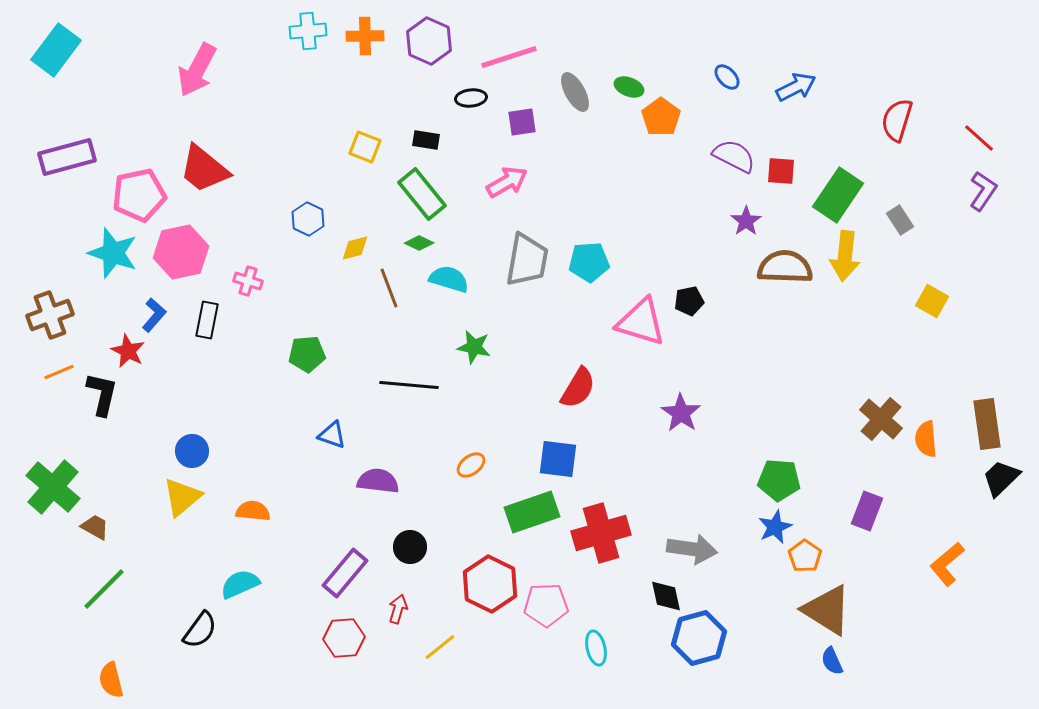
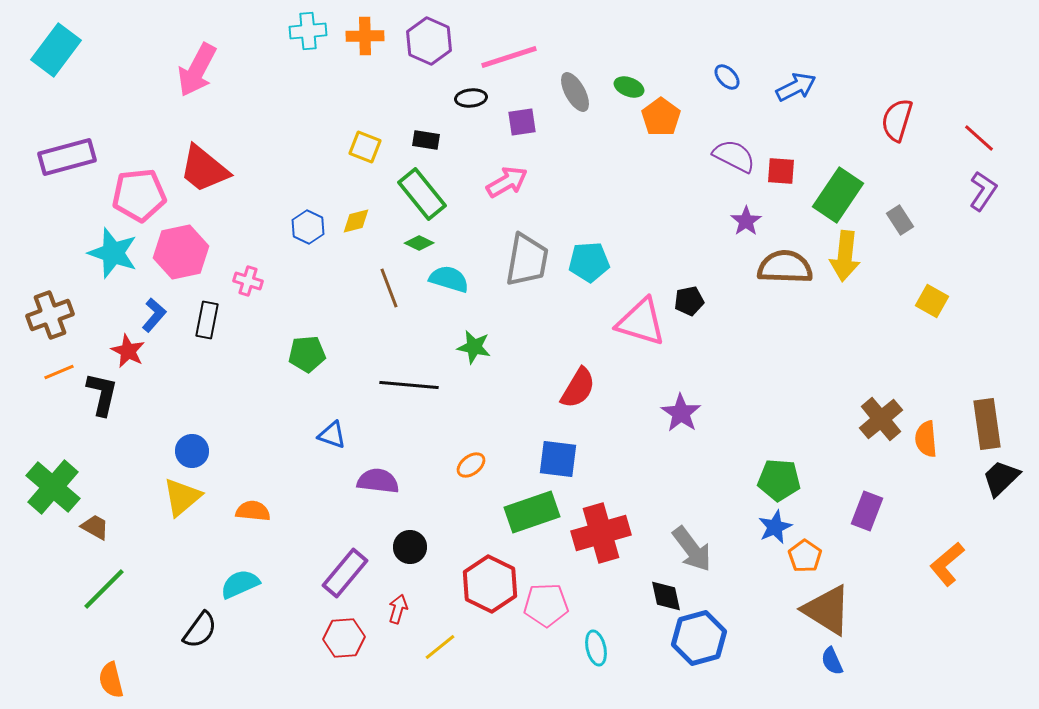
pink pentagon at (139, 195): rotated 6 degrees clockwise
blue hexagon at (308, 219): moved 8 px down
yellow diamond at (355, 248): moved 1 px right, 27 px up
brown cross at (881, 419): rotated 9 degrees clockwise
gray arrow at (692, 549): rotated 45 degrees clockwise
